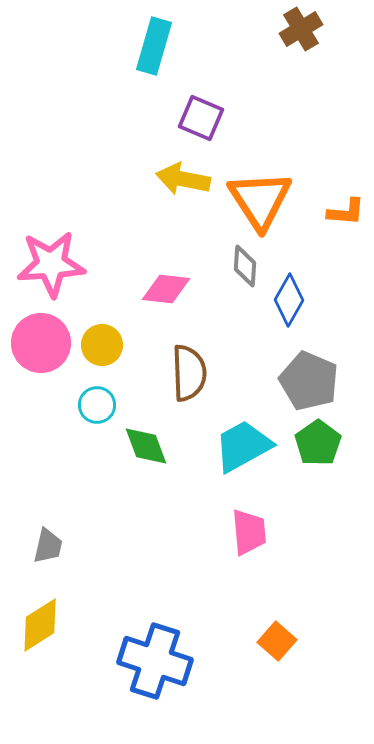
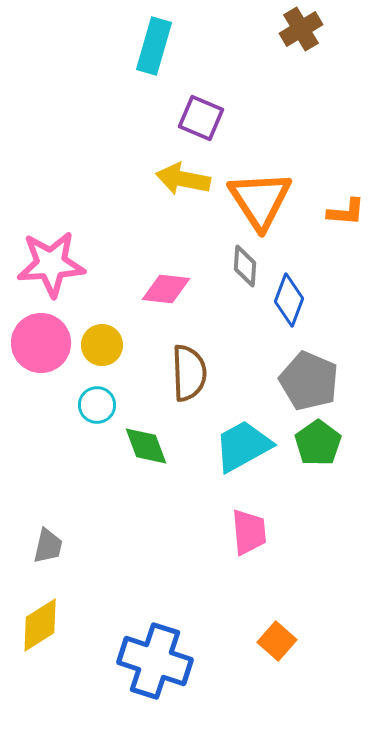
blue diamond: rotated 9 degrees counterclockwise
